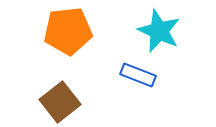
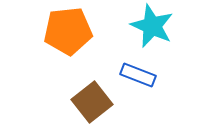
cyan star: moved 7 px left, 5 px up
brown square: moved 32 px right
